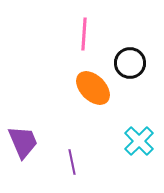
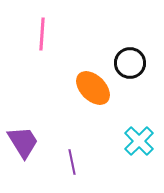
pink line: moved 42 px left
purple trapezoid: rotated 9 degrees counterclockwise
